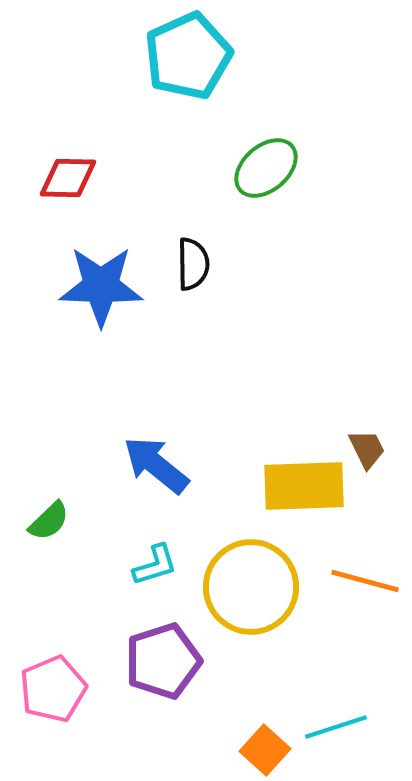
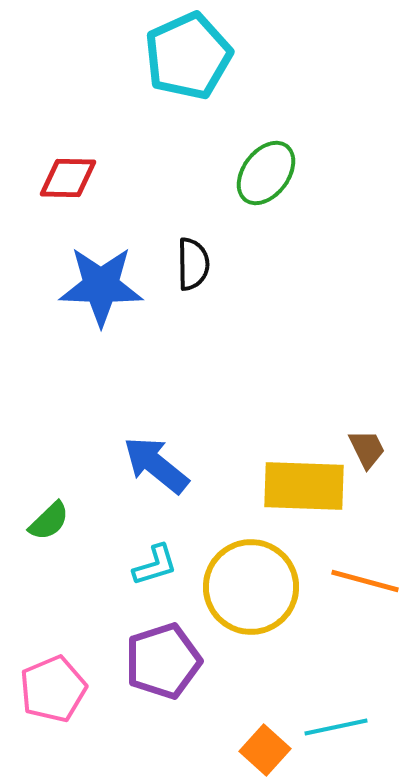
green ellipse: moved 5 px down; rotated 12 degrees counterclockwise
yellow rectangle: rotated 4 degrees clockwise
cyan line: rotated 6 degrees clockwise
